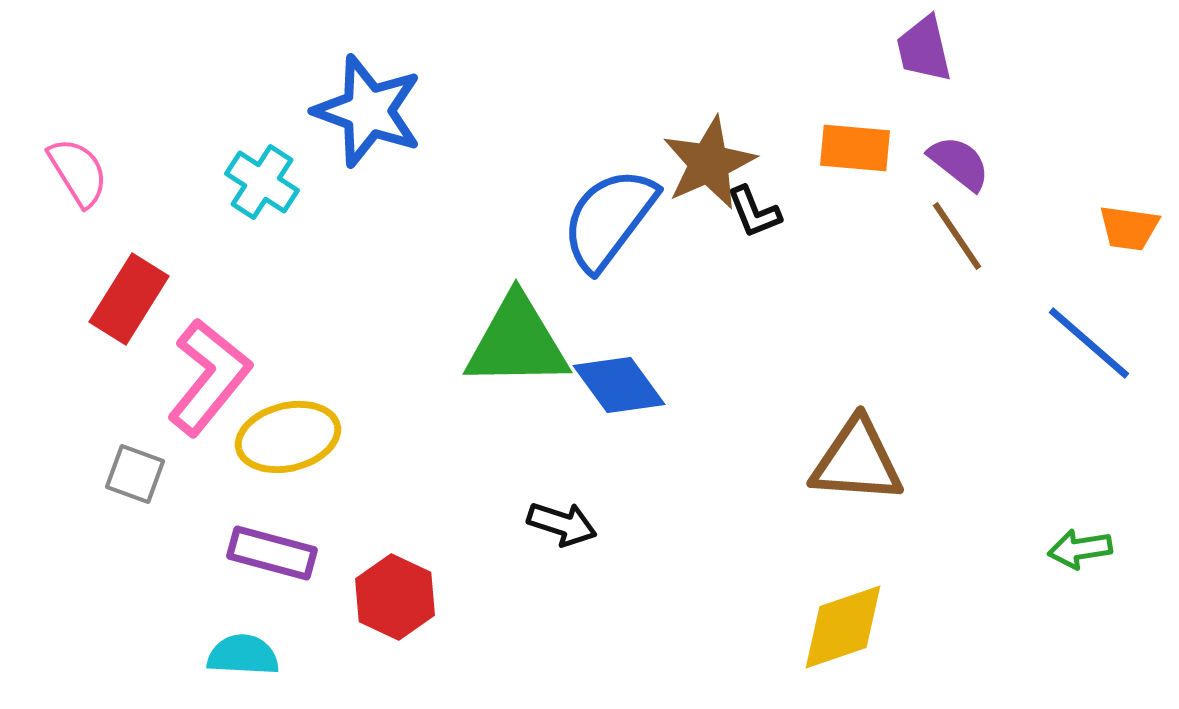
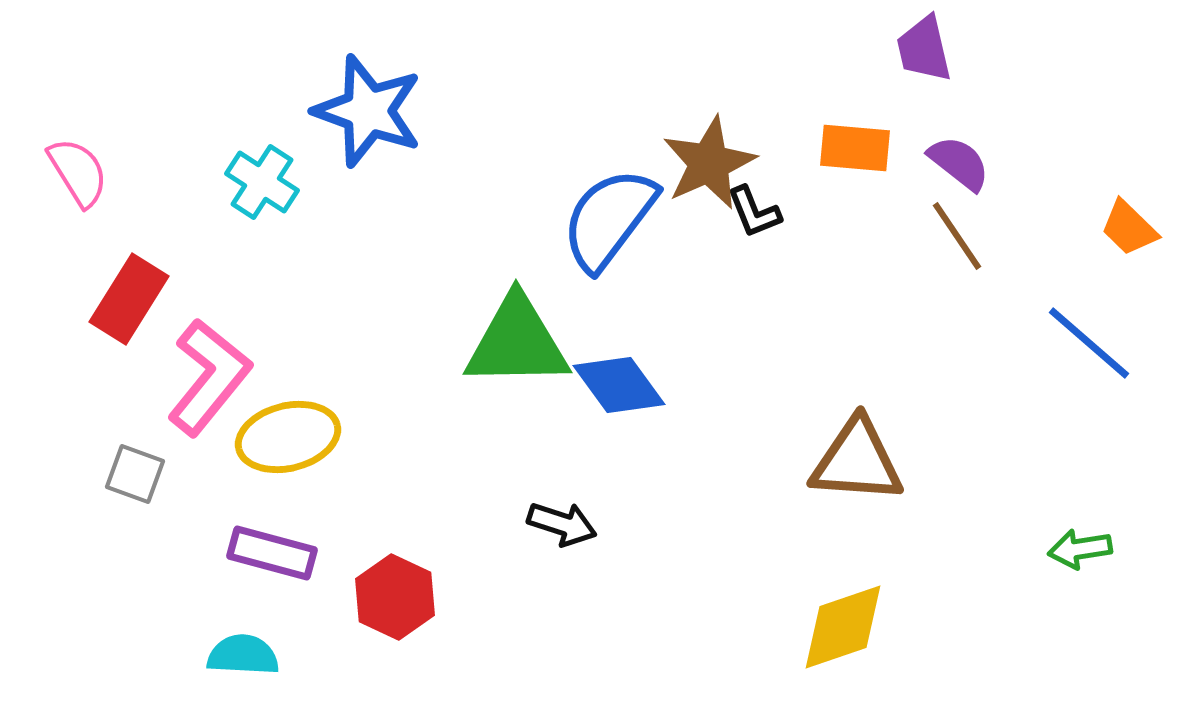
orange trapezoid: rotated 36 degrees clockwise
